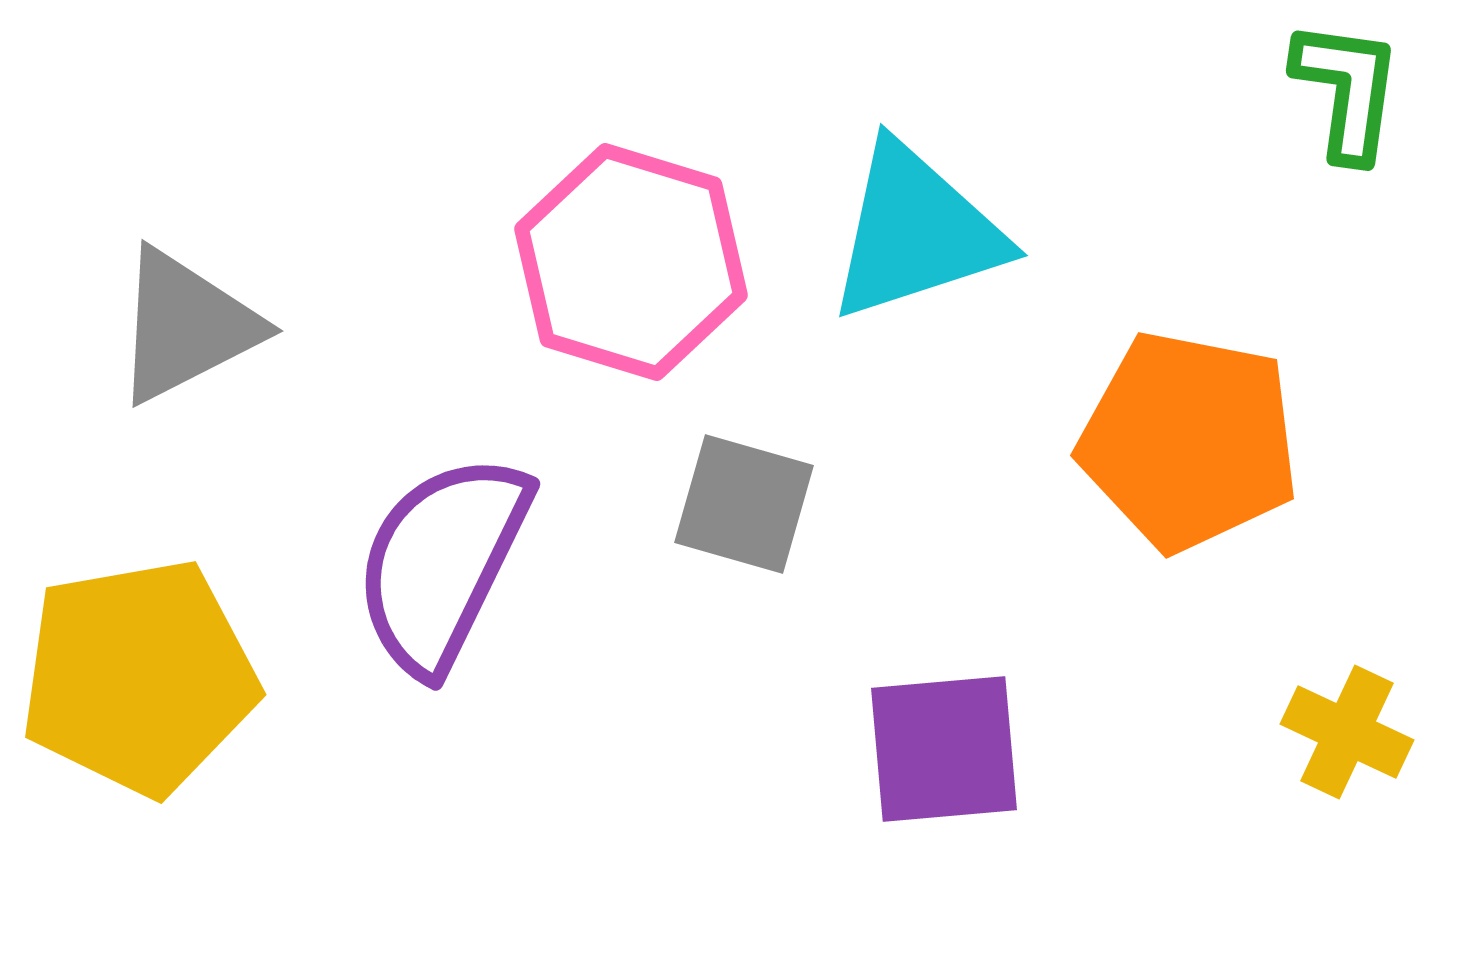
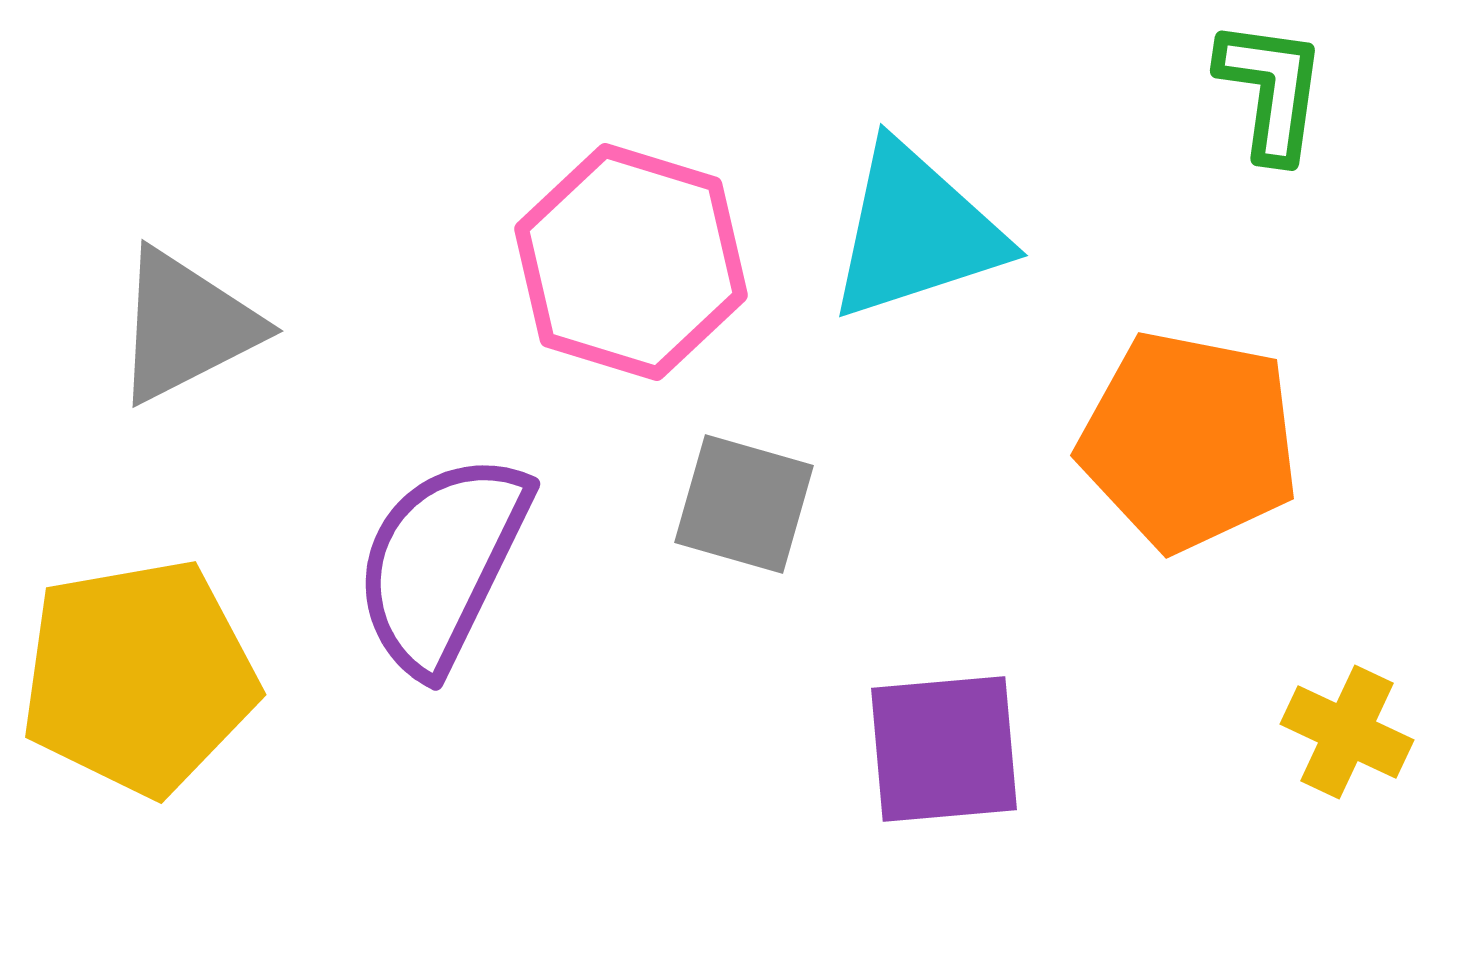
green L-shape: moved 76 px left
